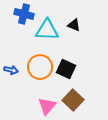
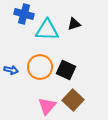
black triangle: moved 1 px up; rotated 40 degrees counterclockwise
black square: moved 1 px down
